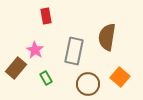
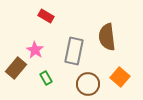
red rectangle: rotated 49 degrees counterclockwise
brown semicircle: rotated 16 degrees counterclockwise
